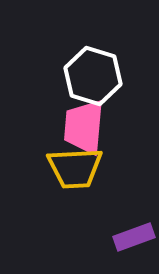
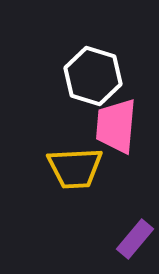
pink trapezoid: moved 32 px right, 1 px up
purple rectangle: moved 1 px right, 2 px down; rotated 30 degrees counterclockwise
